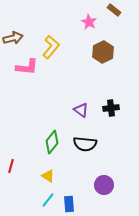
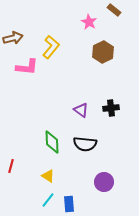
green diamond: rotated 40 degrees counterclockwise
purple circle: moved 3 px up
